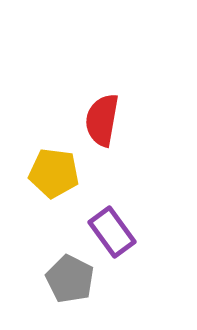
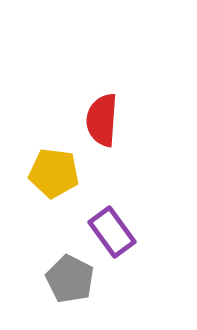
red semicircle: rotated 6 degrees counterclockwise
